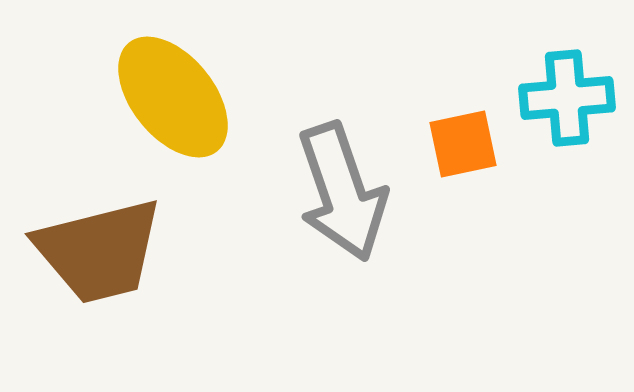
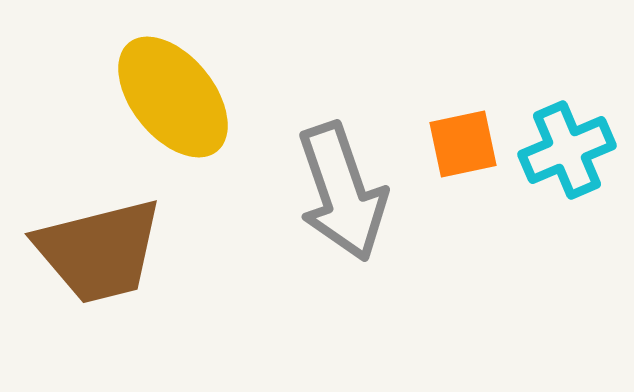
cyan cross: moved 52 px down; rotated 18 degrees counterclockwise
